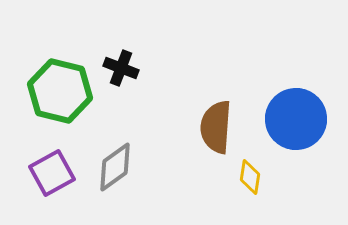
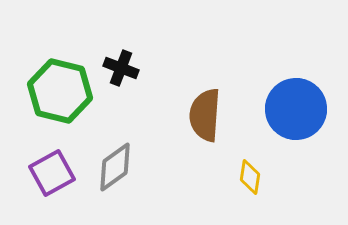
blue circle: moved 10 px up
brown semicircle: moved 11 px left, 12 px up
